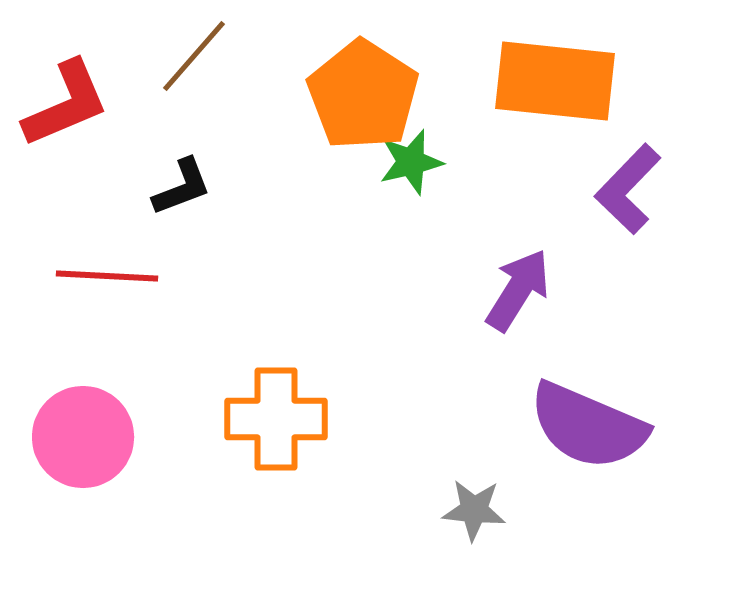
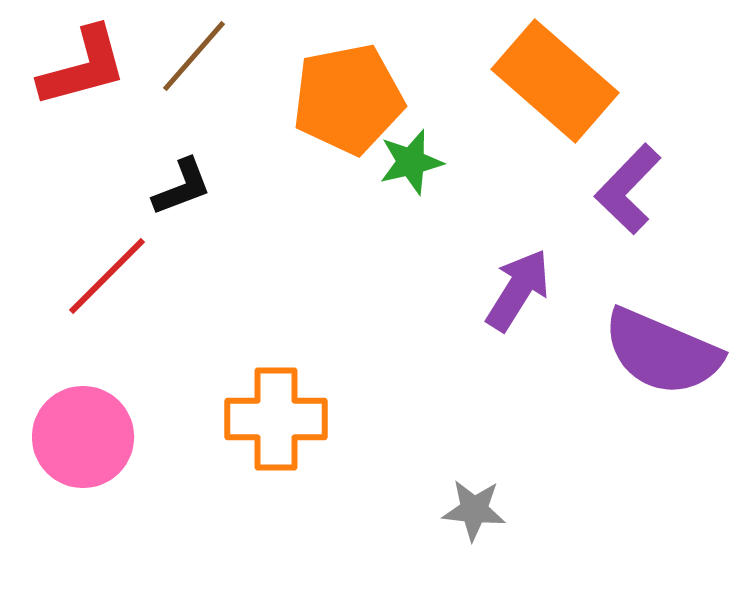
orange rectangle: rotated 35 degrees clockwise
orange pentagon: moved 15 px left, 4 px down; rotated 28 degrees clockwise
red L-shape: moved 17 px right, 37 px up; rotated 8 degrees clockwise
red line: rotated 48 degrees counterclockwise
purple semicircle: moved 74 px right, 74 px up
